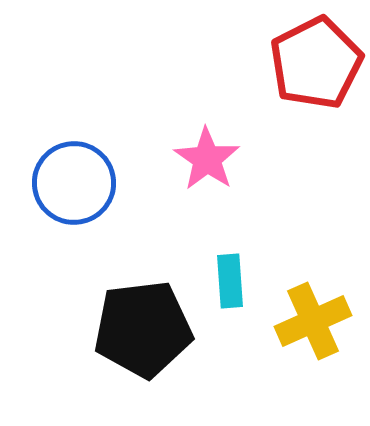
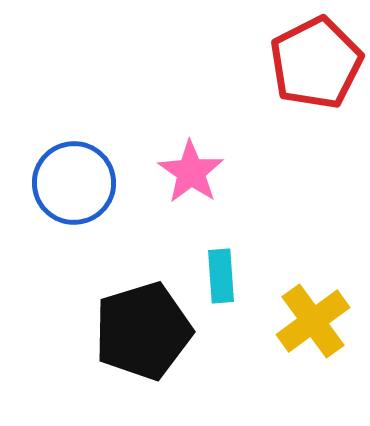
pink star: moved 16 px left, 13 px down
cyan rectangle: moved 9 px left, 5 px up
yellow cross: rotated 12 degrees counterclockwise
black pentagon: moved 2 px down; rotated 10 degrees counterclockwise
